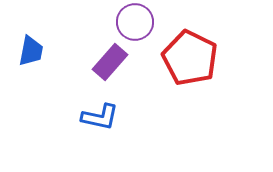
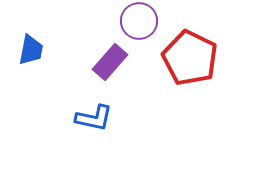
purple circle: moved 4 px right, 1 px up
blue trapezoid: moved 1 px up
blue L-shape: moved 6 px left, 1 px down
